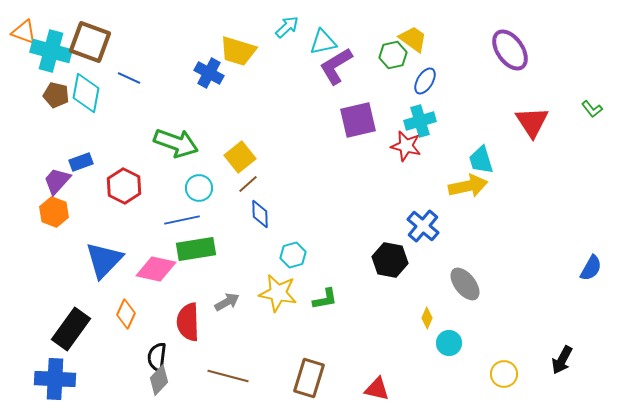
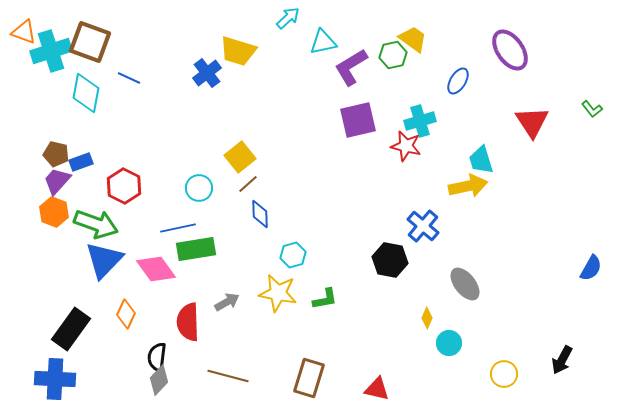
cyan arrow at (287, 27): moved 1 px right, 9 px up
cyan cross at (51, 51): rotated 33 degrees counterclockwise
purple L-shape at (336, 66): moved 15 px right, 1 px down
blue cross at (209, 73): moved 2 px left; rotated 24 degrees clockwise
blue ellipse at (425, 81): moved 33 px right
brown pentagon at (56, 95): moved 59 px down
green arrow at (176, 143): moved 80 px left, 81 px down
blue line at (182, 220): moved 4 px left, 8 px down
pink diamond at (156, 269): rotated 42 degrees clockwise
